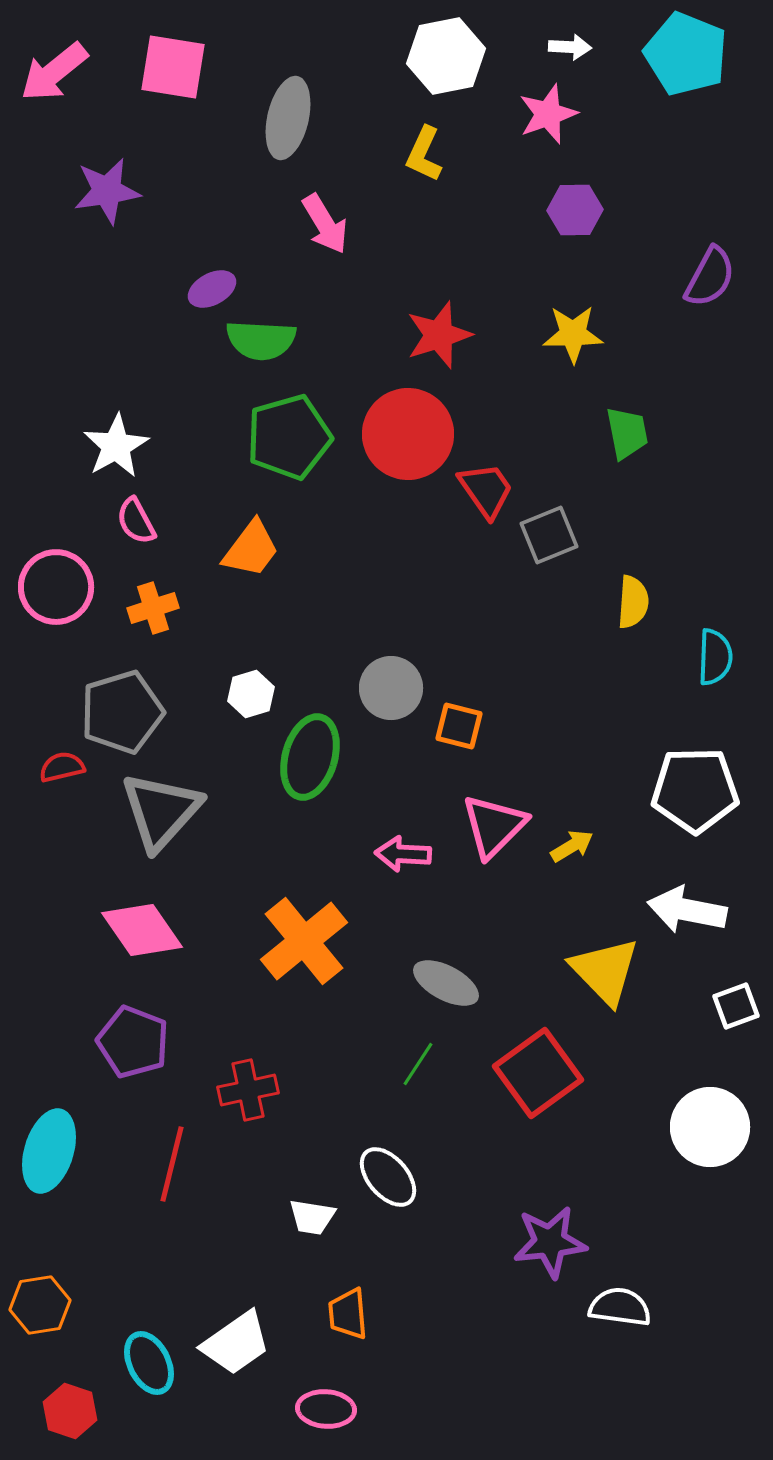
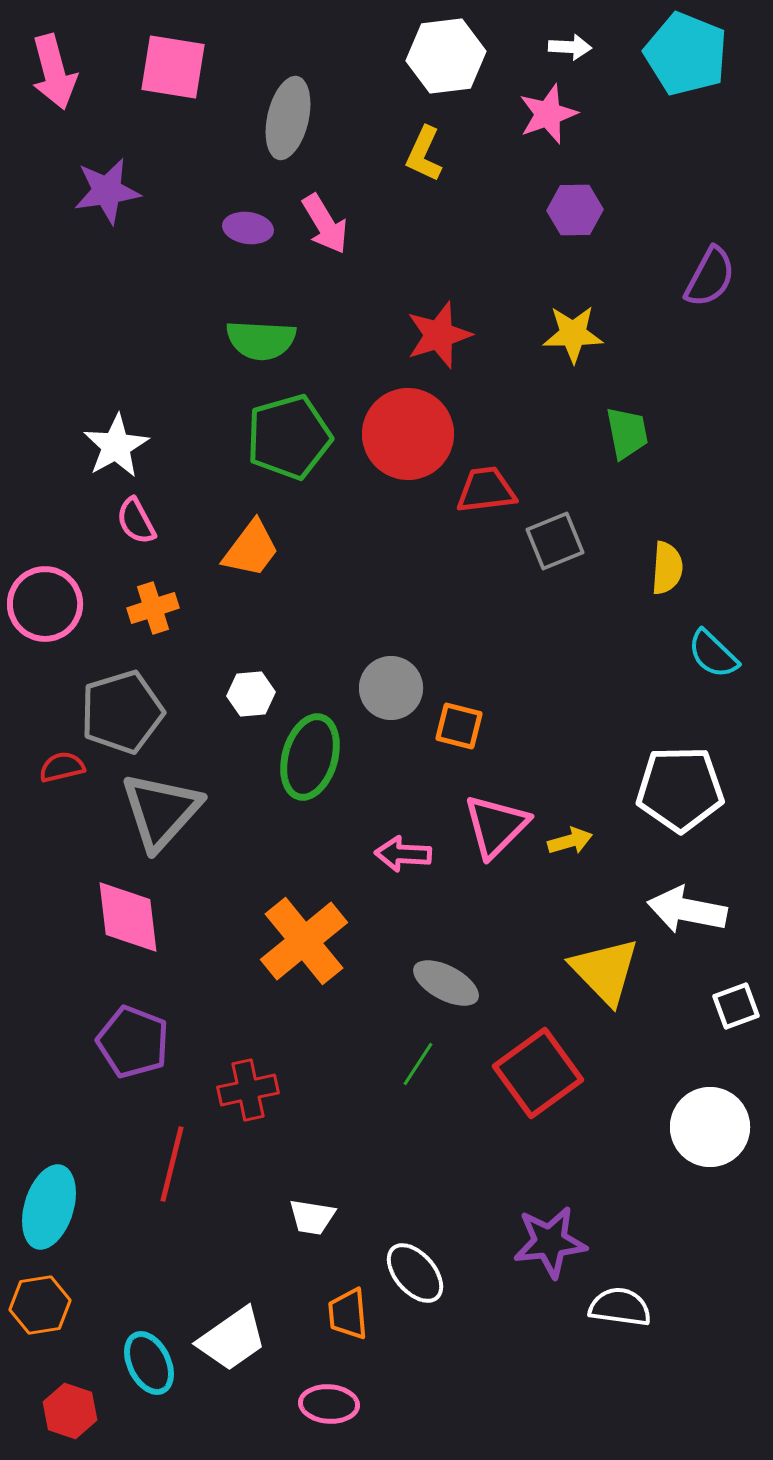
white hexagon at (446, 56): rotated 4 degrees clockwise
pink arrow at (54, 72): rotated 66 degrees counterclockwise
purple ellipse at (212, 289): moved 36 px right, 61 px up; rotated 36 degrees clockwise
red trapezoid at (486, 490): rotated 62 degrees counterclockwise
gray square at (549, 535): moved 6 px right, 6 px down
pink circle at (56, 587): moved 11 px left, 17 px down
yellow semicircle at (633, 602): moved 34 px right, 34 px up
cyan semicircle at (715, 657): moved 2 px left, 3 px up; rotated 132 degrees clockwise
white hexagon at (251, 694): rotated 12 degrees clockwise
white pentagon at (695, 790): moved 15 px left, 1 px up
pink triangle at (494, 826): moved 2 px right
yellow arrow at (572, 846): moved 2 px left, 5 px up; rotated 15 degrees clockwise
pink diamond at (142, 930): moved 14 px left, 13 px up; rotated 28 degrees clockwise
cyan ellipse at (49, 1151): moved 56 px down
white ellipse at (388, 1177): moved 27 px right, 96 px down
white trapezoid at (236, 1343): moved 4 px left, 4 px up
pink ellipse at (326, 1409): moved 3 px right, 5 px up
